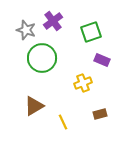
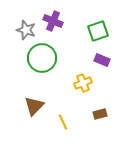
purple cross: rotated 30 degrees counterclockwise
green square: moved 7 px right, 1 px up
brown triangle: rotated 15 degrees counterclockwise
